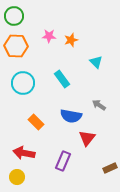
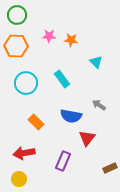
green circle: moved 3 px right, 1 px up
orange star: rotated 24 degrees clockwise
cyan circle: moved 3 px right
red arrow: rotated 20 degrees counterclockwise
yellow circle: moved 2 px right, 2 px down
